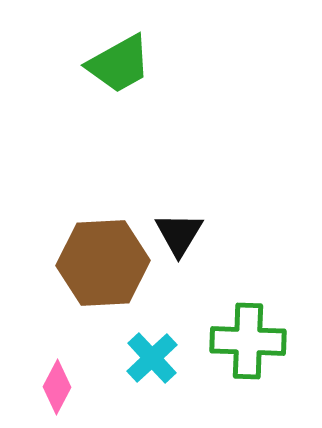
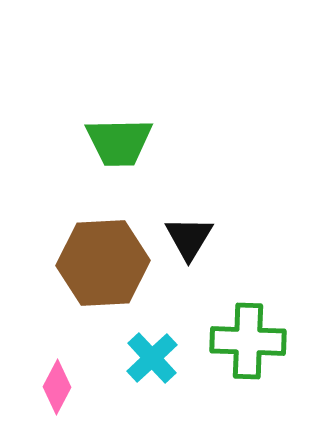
green trapezoid: moved 78 px down; rotated 28 degrees clockwise
black triangle: moved 10 px right, 4 px down
